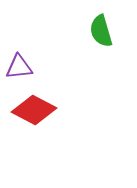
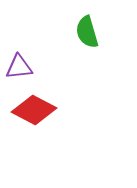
green semicircle: moved 14 px left, 1 px down
